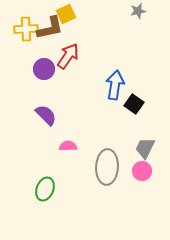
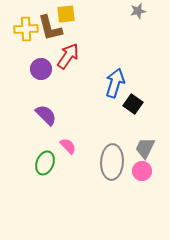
yellow square: rotated 18 degrees clockwise
brown L-shape: rotated 88 degrees clockwise
purple circle: moved 3 px left
blue arrow: moved 2 px up; rotated 8 degrees clockwise
black square: moved 1 px left
pink semicircle: rotated 48 degrees clockwise
gray ellipse: moved 5 px right, 5 px up
green ellipse: moved 26 px up
